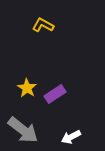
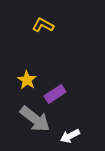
yellow star: moved 8 px up
gray arrow: moved 12 px right, 11 px up
white arrow: moved 1 px left, 1 px up
